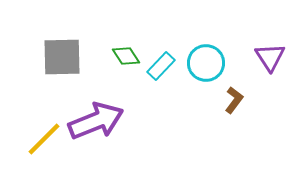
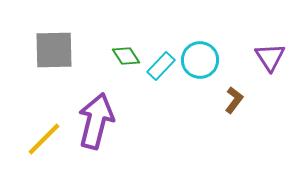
gray square: moved 8 px left, 7 px up
cyan circle: moved 6 px left, 3 px up
purple arrow: rotated 54 degrees counterclockwise
